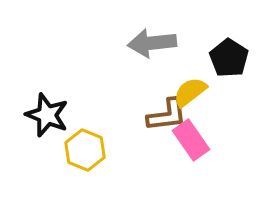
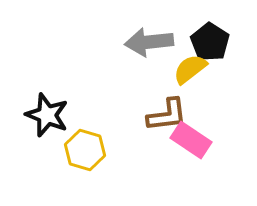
gray arrow: moved 3 px left, 1 px up
black pentagon: moved 19 px left, 16 px up
yellow semicircle: moved 23 px up
pink rectangle: rotated 21 degrees counterclockwise
yellow hexagon: rotated 6 degrees counterclockwise
